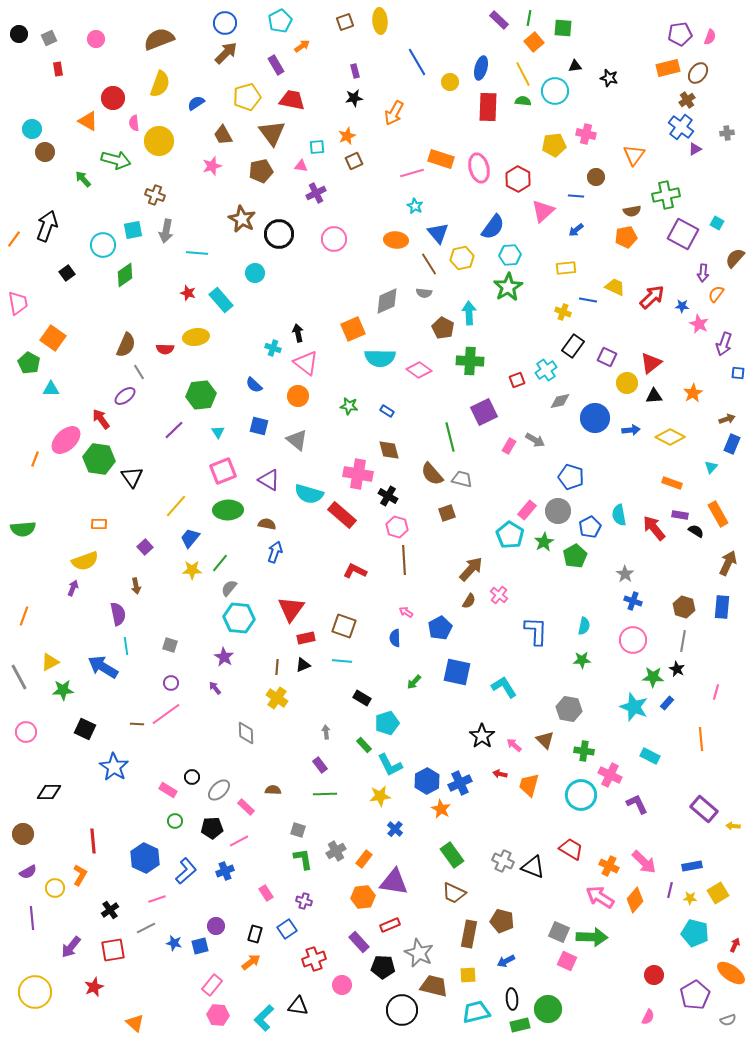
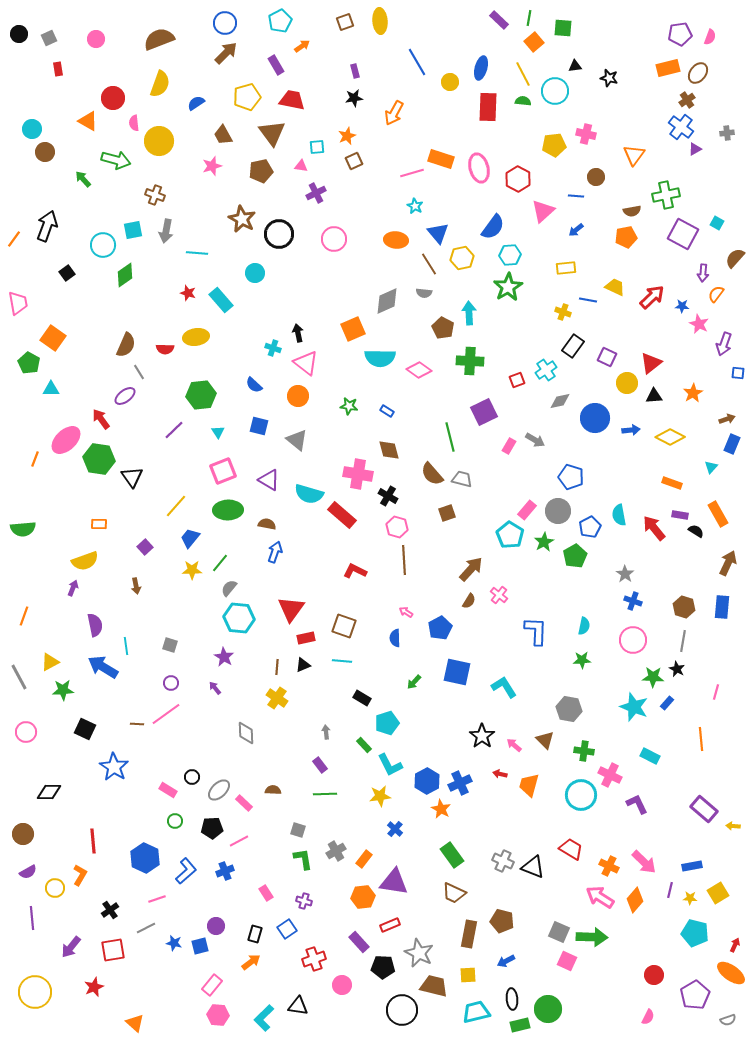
purple semicircle at (118, 614): moved 23 px left, 11 px down
pink rectangle at (246, 807): moved 2 px left, 4 px up
